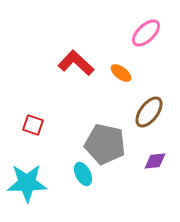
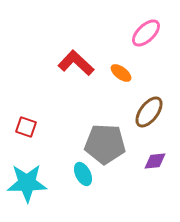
red square: moved 7 px left, 2 px down
gray pentagon: rotated 9 degrees counterclockwise
